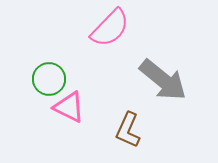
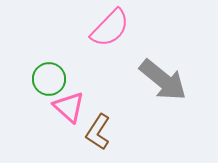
pink triangle: rotated 16 degrees clockwise
brown L-shape: moved 30 px left, 2 px down; rotated 9 degrees clockwise
